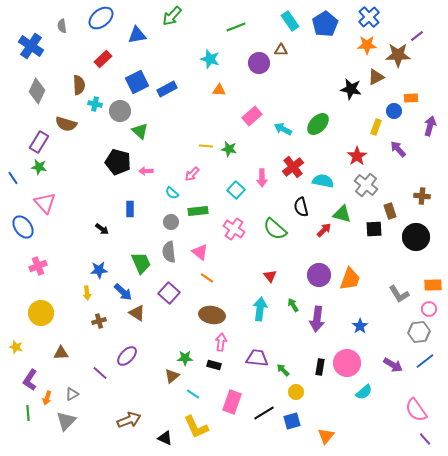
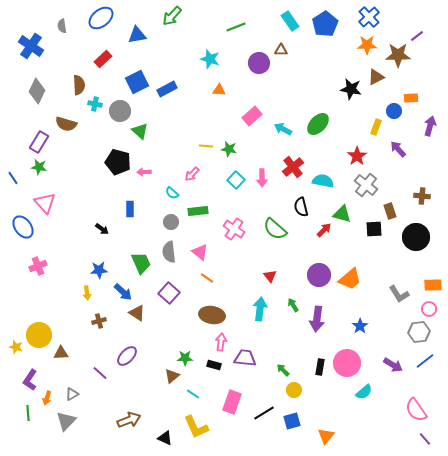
pink arrow at (146, 171): moved 2 px left, 1 px down
cyan square at (236, 190): moved 10 px up
orange trapezoid at (350, 279): rotated 30 degrees clockwise
yellow circle at (41, 313): moved 2 px left, 22 px down
purple trapezoid at (257, 358): moved 12 px left
yellow circle at (296, 392): moved 2 px left, 2 px up
